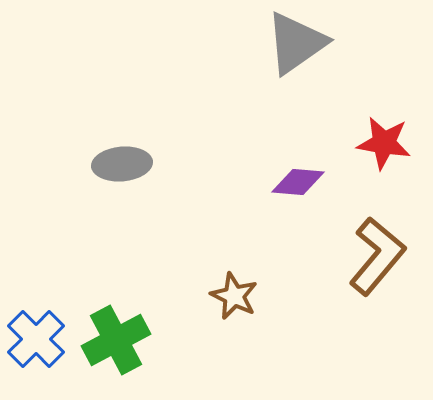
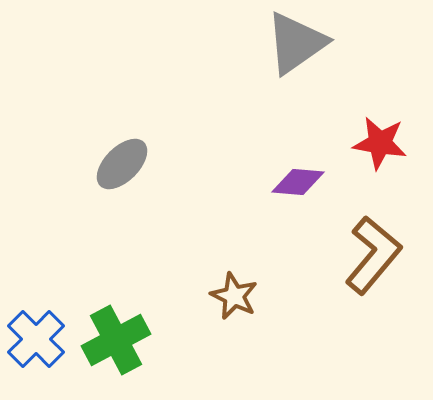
red star: moved 4 px left
gray ellipse: rotated 40 degrees counterclockwise
brown L-shape: moved 4 px left, 1 px up
